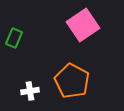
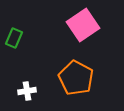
orange pentagon: moved 4 px right, 3 px up
white cross: moved 3 px left
